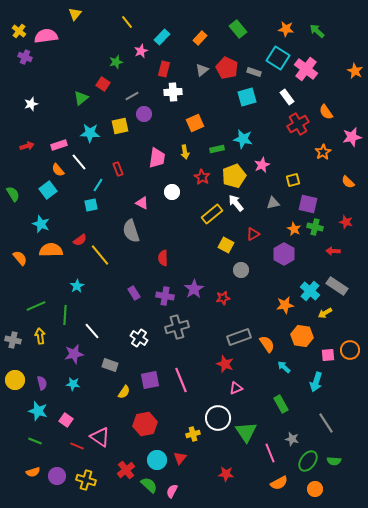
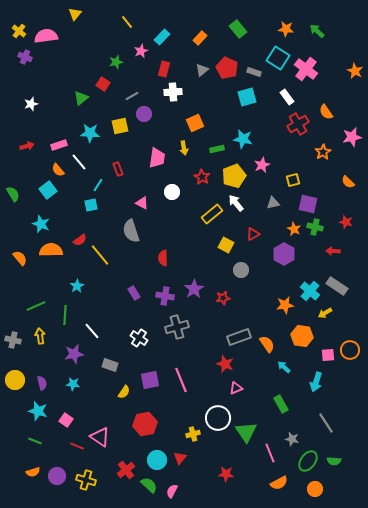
yellow arrow at (185, 152): moved 1 px left, 4 px up
